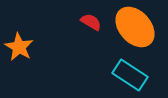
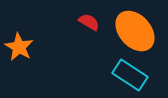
red semicircle: moved 2 px left
orange ellipse: moved 4 px down
